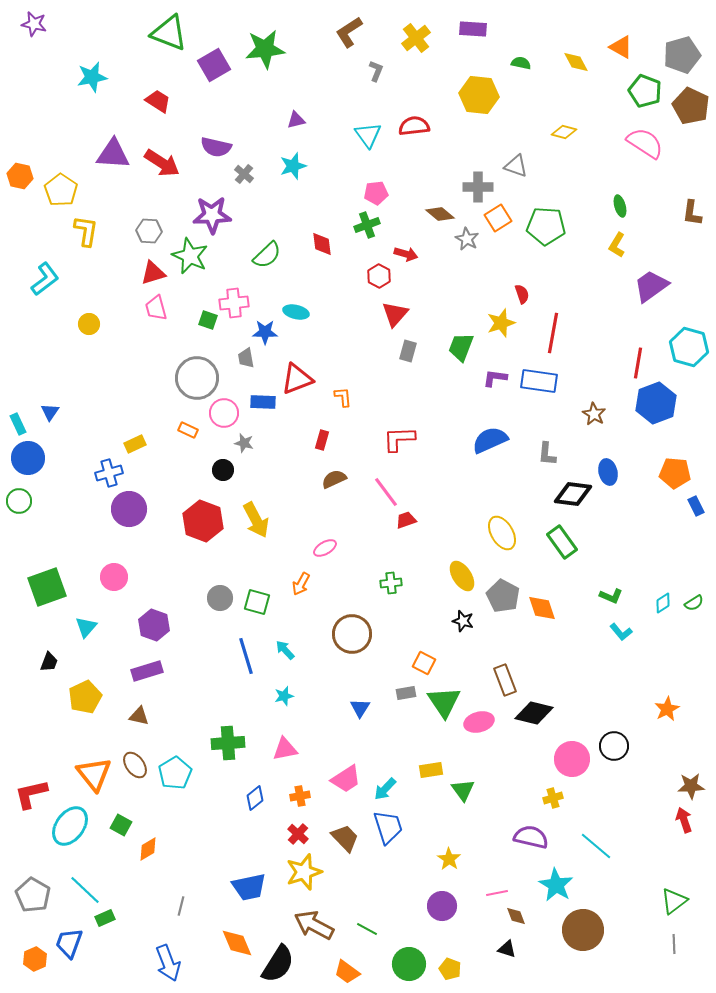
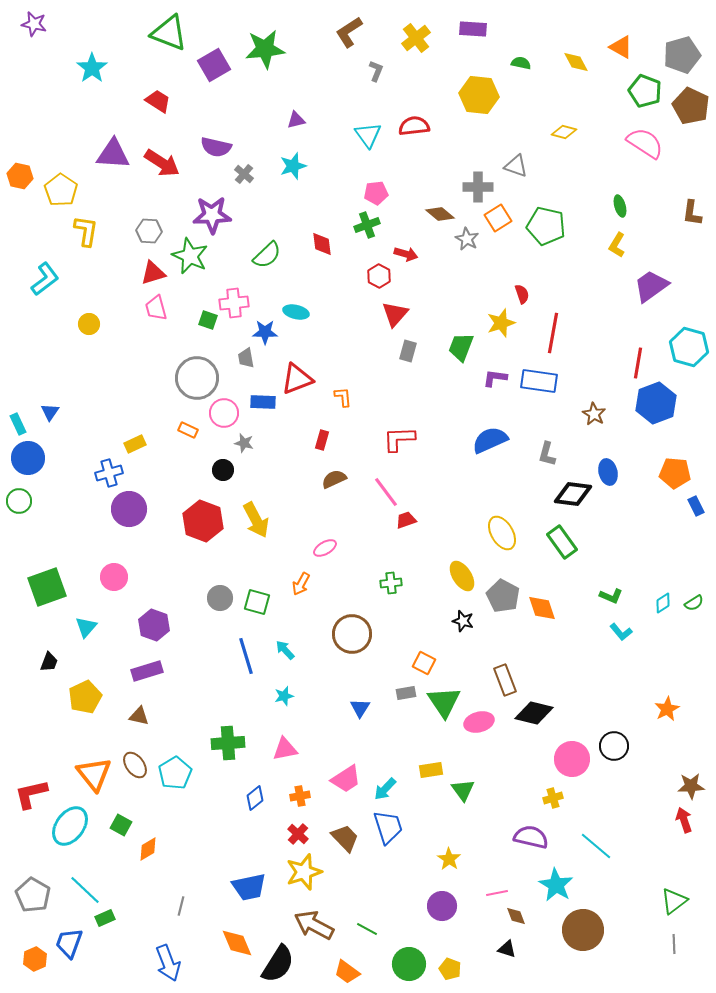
cyan star at (92, 77): moved 9 px up; rotated 24 degrees counterclockwise
green pentagon at (546, 226): rotated 9 degrees clockwise
gray L-shape at (547, 454): rotated 10 degrees clockwise
